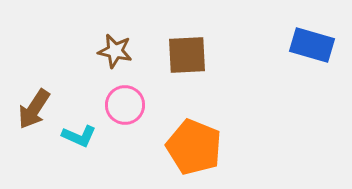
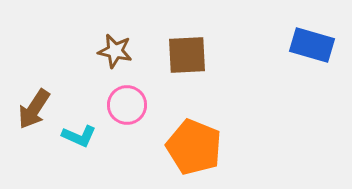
pink circle: moved 2 px right
